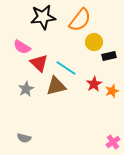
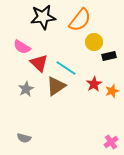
brown triangle: rotated 20 degrees counterclockwise
pink cross: moved 2 px left
